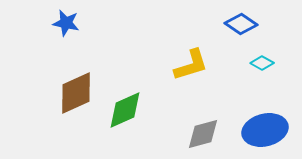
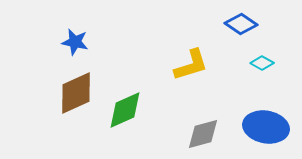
blue star: moved 9 px right, 19 px down
blue ellipse: moved 1 px right, 3 px up; rotated 24 degrees clockwise
